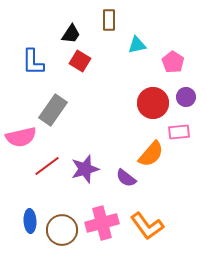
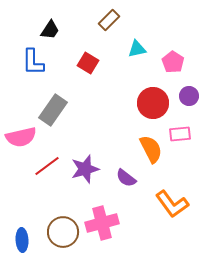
brown rectangle: rotated 45 degrees clockwise
black trapezoid: moved 21 px left, 4 px up
cyan triangle: moved 4 px down
red square: moved 8 px right, 2 px down
purple circle: moved 3 px right, 1 px up
pink rectangle: moved 1 px right, 2 px down
orange semicircle: moved 5 px up; rotated 68 degrees counterclockwise
blue ellipse: moved 8 px left, 19 px down
orange L-shape: moved 25 px right, 22 px up
brown circle: moved 1 px right, 2 px down
